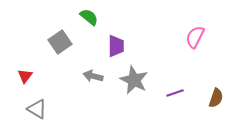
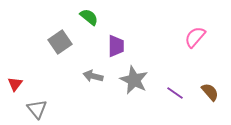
pink semicircle: rotated 15 degrees clockwise
red triangle: moved 10 px left, 8 px down
purple line: rotated 54 degrees clockwise
brown semicircle: moved 6 px left, 6 px up; rotated 60 degrees counterclockwise
gray triangle: rotated 20 degrees clockwise
